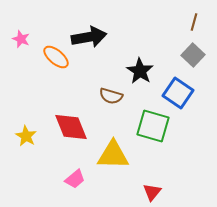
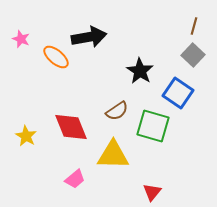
brown line: moved 4 px down
brown semicircle: moved 6 px right, 15 px down; rotated 50 degrees counterclockwise
